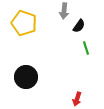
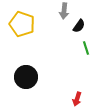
yellow pentagon: moved 2 px left, 1 px down
